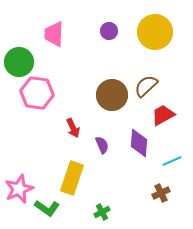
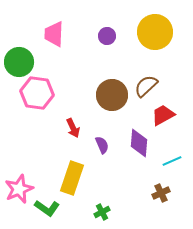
purple circle: moved 2 px left, 5 px down
